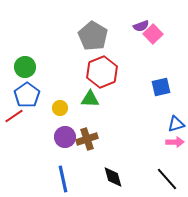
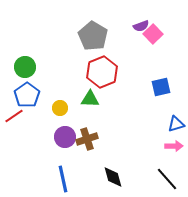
pink arrow: moved 1 px left, 4 px down
